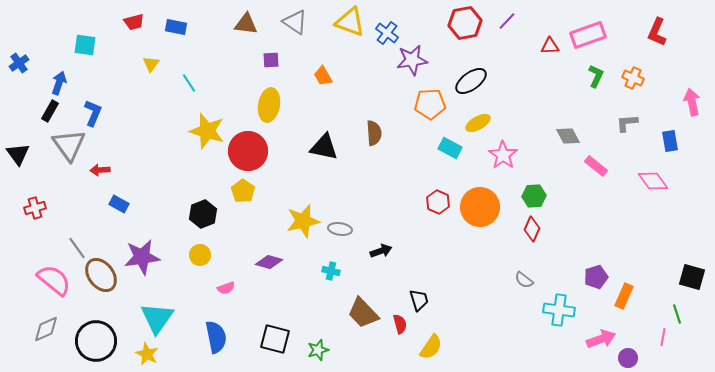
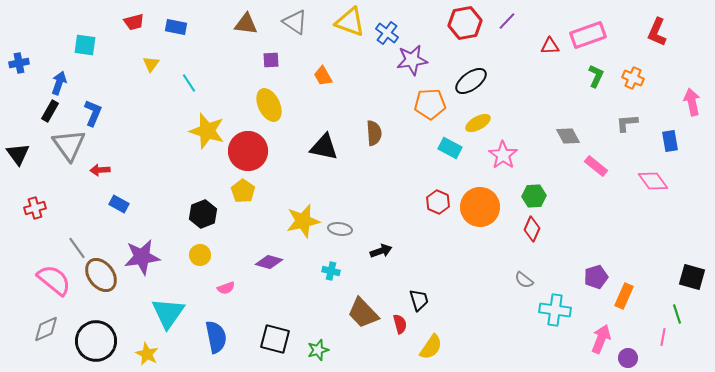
blue cross at (19, 63): rotated 24 degrees clockwise
yellow ellipse at (269, 105): rotated 36 degrees counterclockwise
cyan cross at (559, 310): moved 4 px left
cyan triangle at (157, 318): moved 11 px right, 5 px up
pink arrow at (601, 339): rotated 48 degrees counterclockwise
